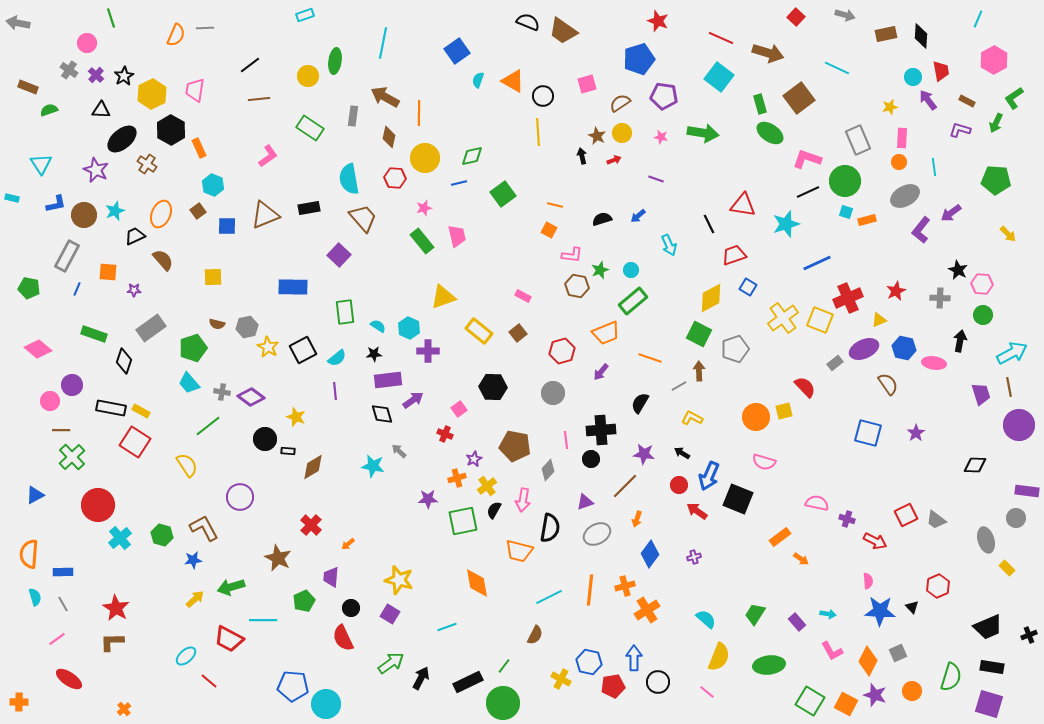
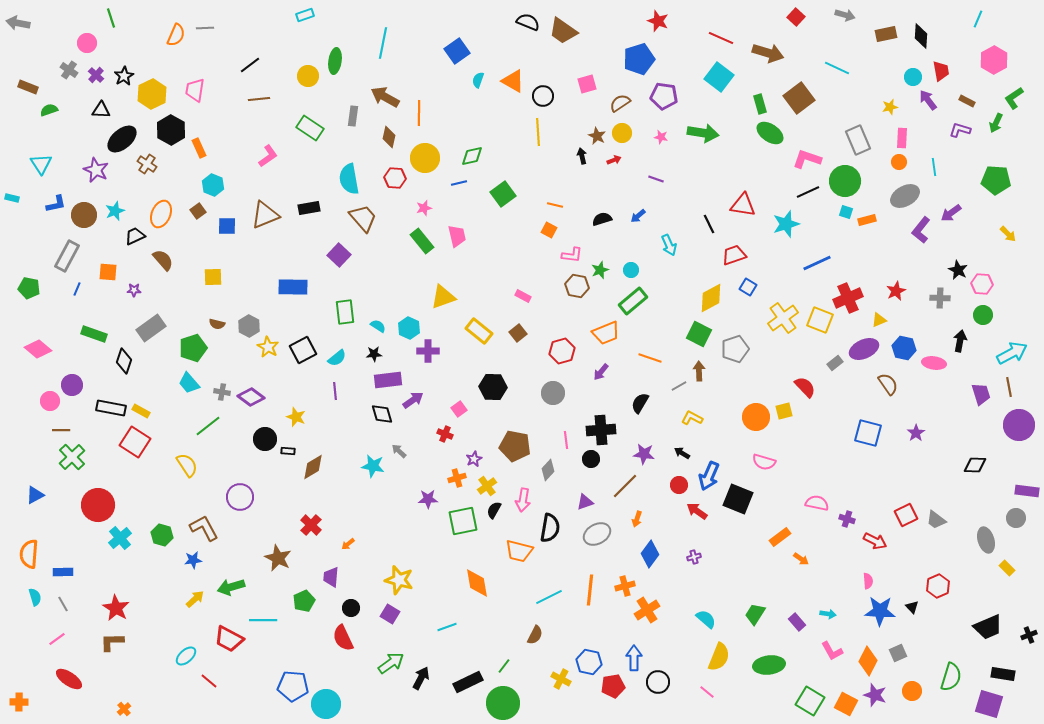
gray hexagon at (247, 327): moved 2 px right, 1 px up; rotated 20 degrees counterclockwise
black rectangle at (992, 667): moved 11 px right, 7 px down
